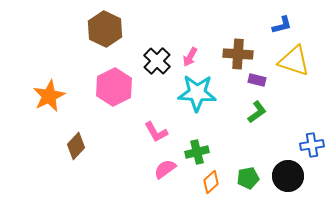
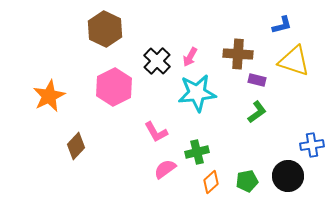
cyan star: rotated 9 degrees counterclockwise
green pentagon: moved 1 px left, 3 px down
